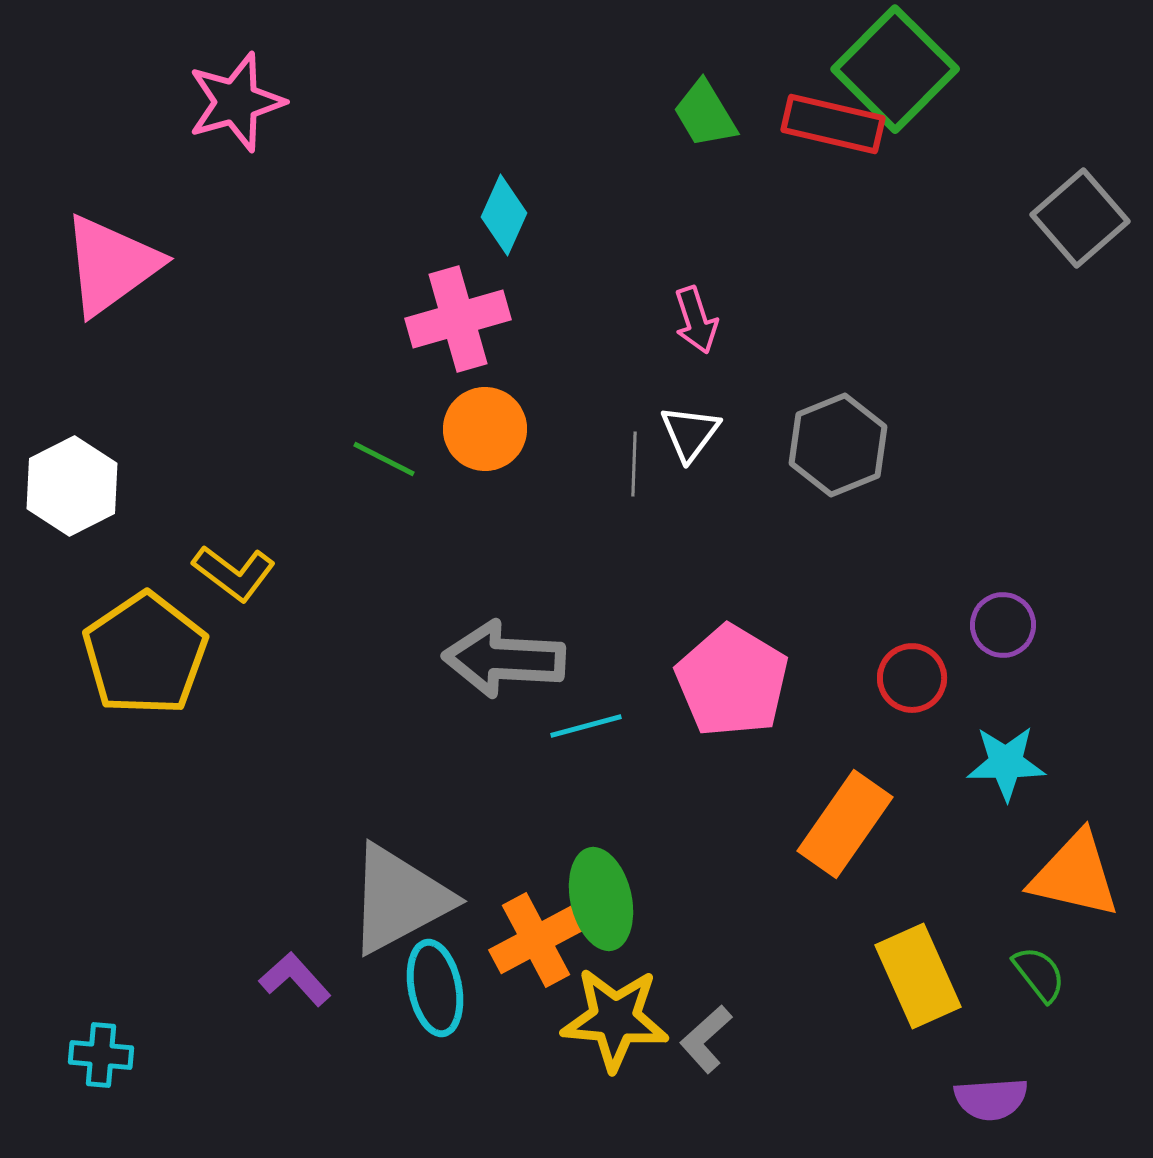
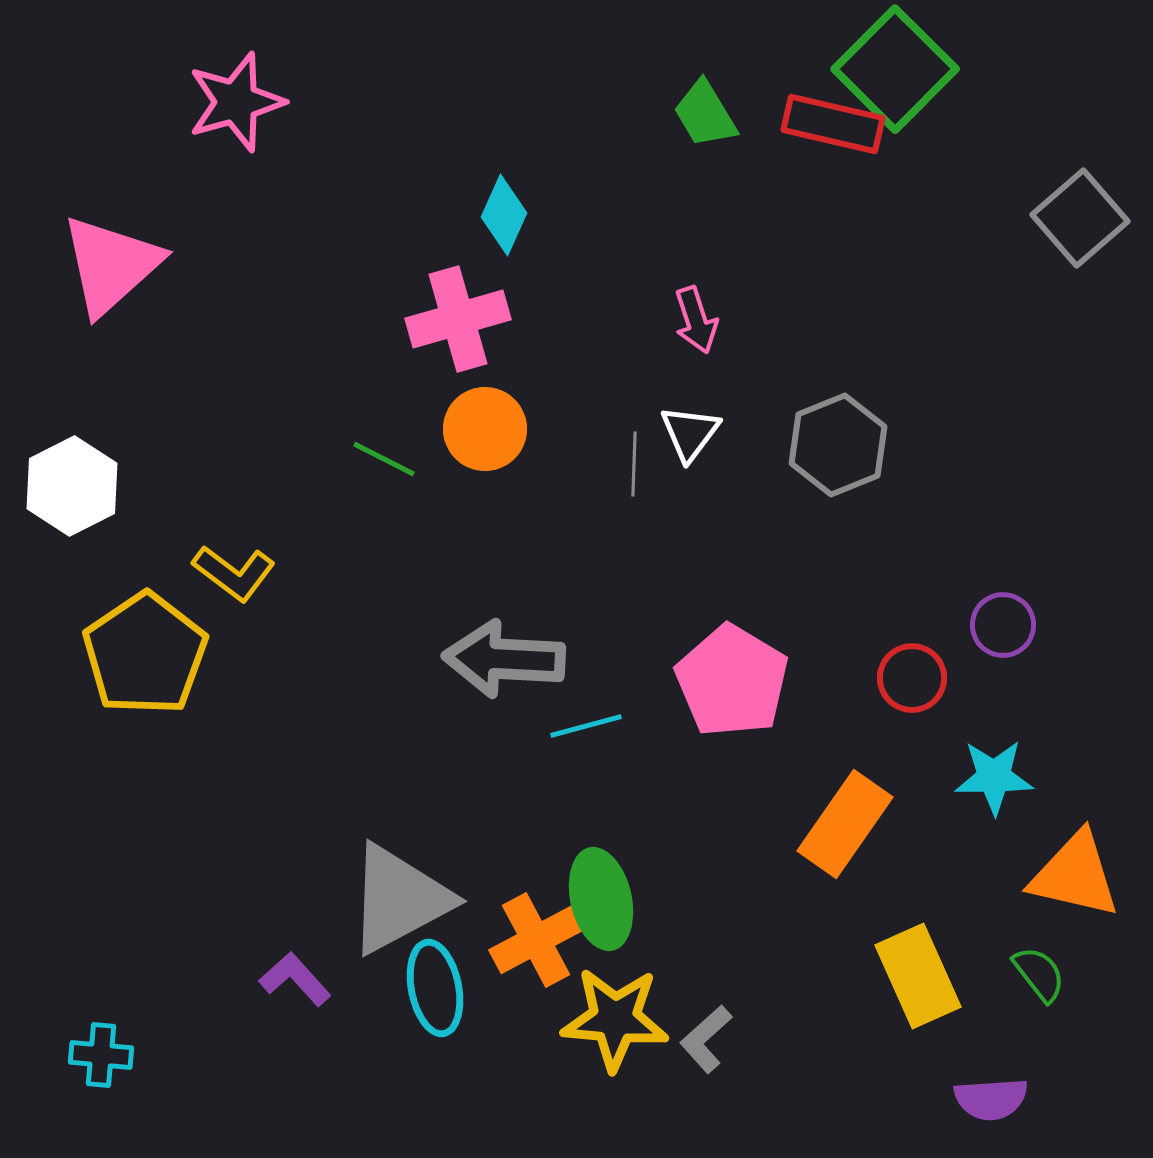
pink triangle: rotated 6 degrees counterclockwise
cyan star: moved 12 px left, 14 px down
